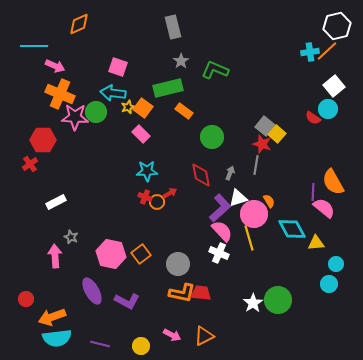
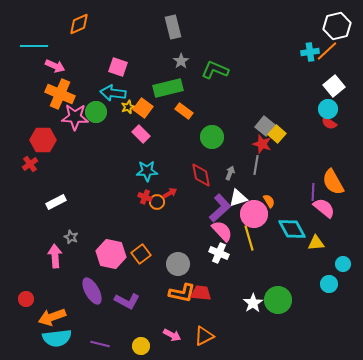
red semicircle at (313, 118): moved 16 px right, 5 px down
cyan circle at (336, 264): moved 7 px right
